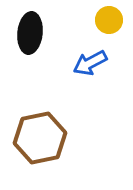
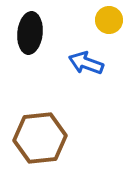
blue arrow: moved 4 px left; rotated 48 degrees clockwise
brown hexagon: rotated 6 degrees clockwise
